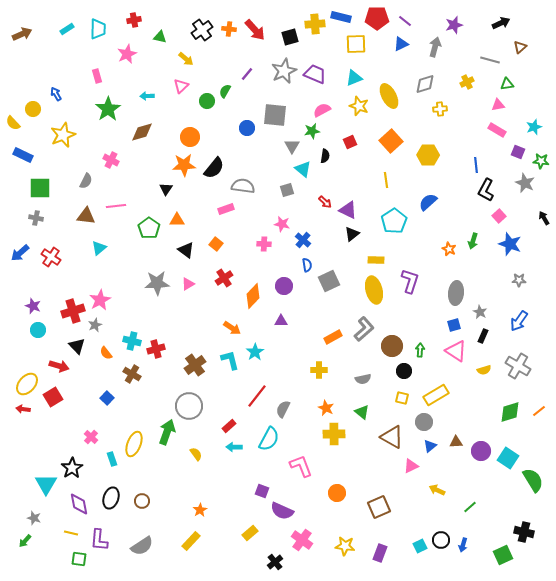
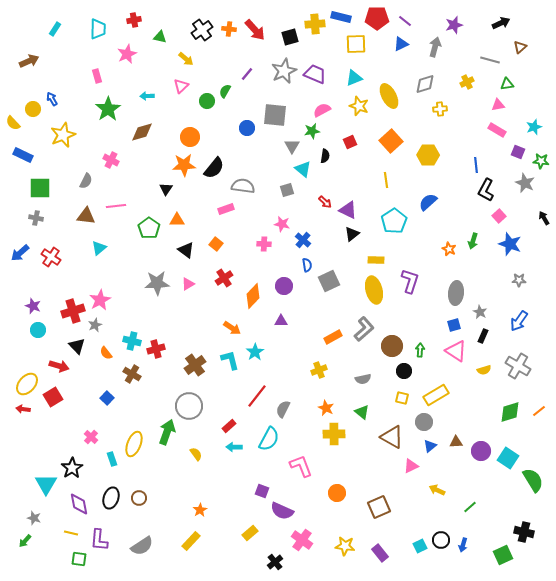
cyan rectangle at (67, 29): moved 12 px left; rotated 24 degrees counterclockwise
brown arrow at (22, 34): moved 7 px right, 27 px down
blue arrow at (56, 94): moved 4 px left, 5 px down
yellow cross at (319, 370): rotated 21 degrees counterclockwise
brown circle at (142, 501): moved 3 px left, 3 px up
purple rectangle at (380, 553): rotated 60 degrees counterclockwise
